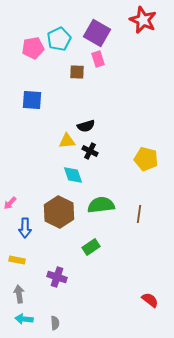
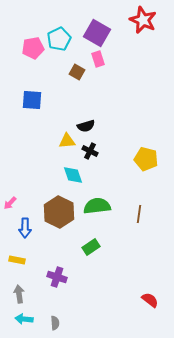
brown square: rotated 28 degrees clockwise
green semicircle: moved 4 px left, 1 px down
